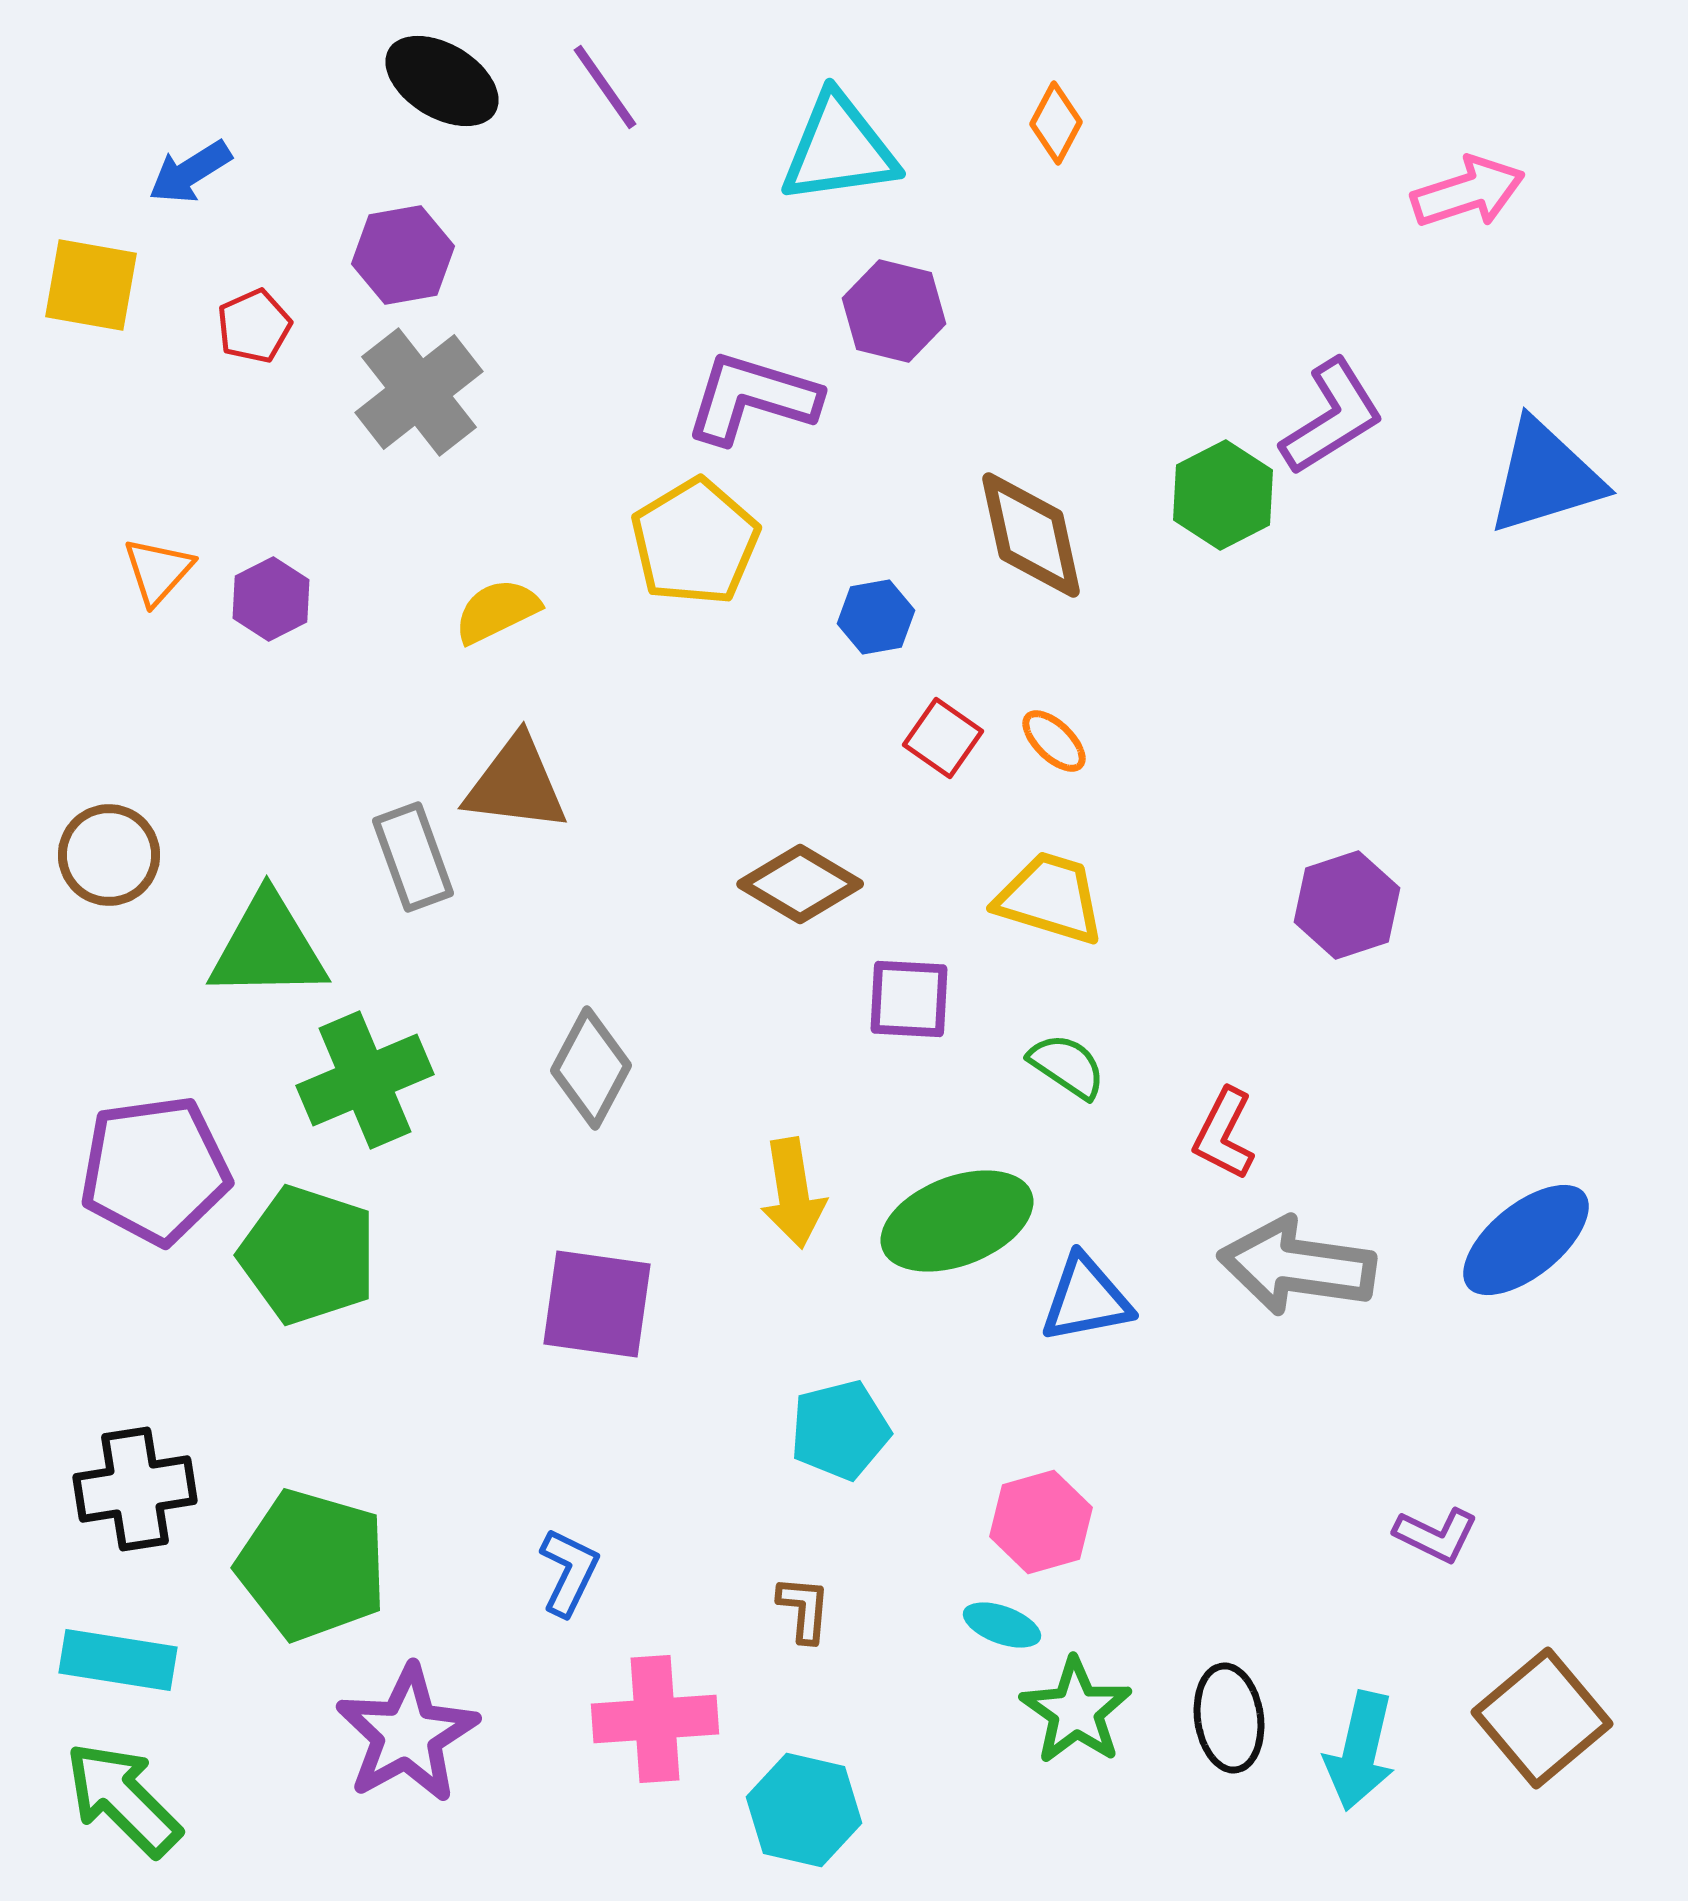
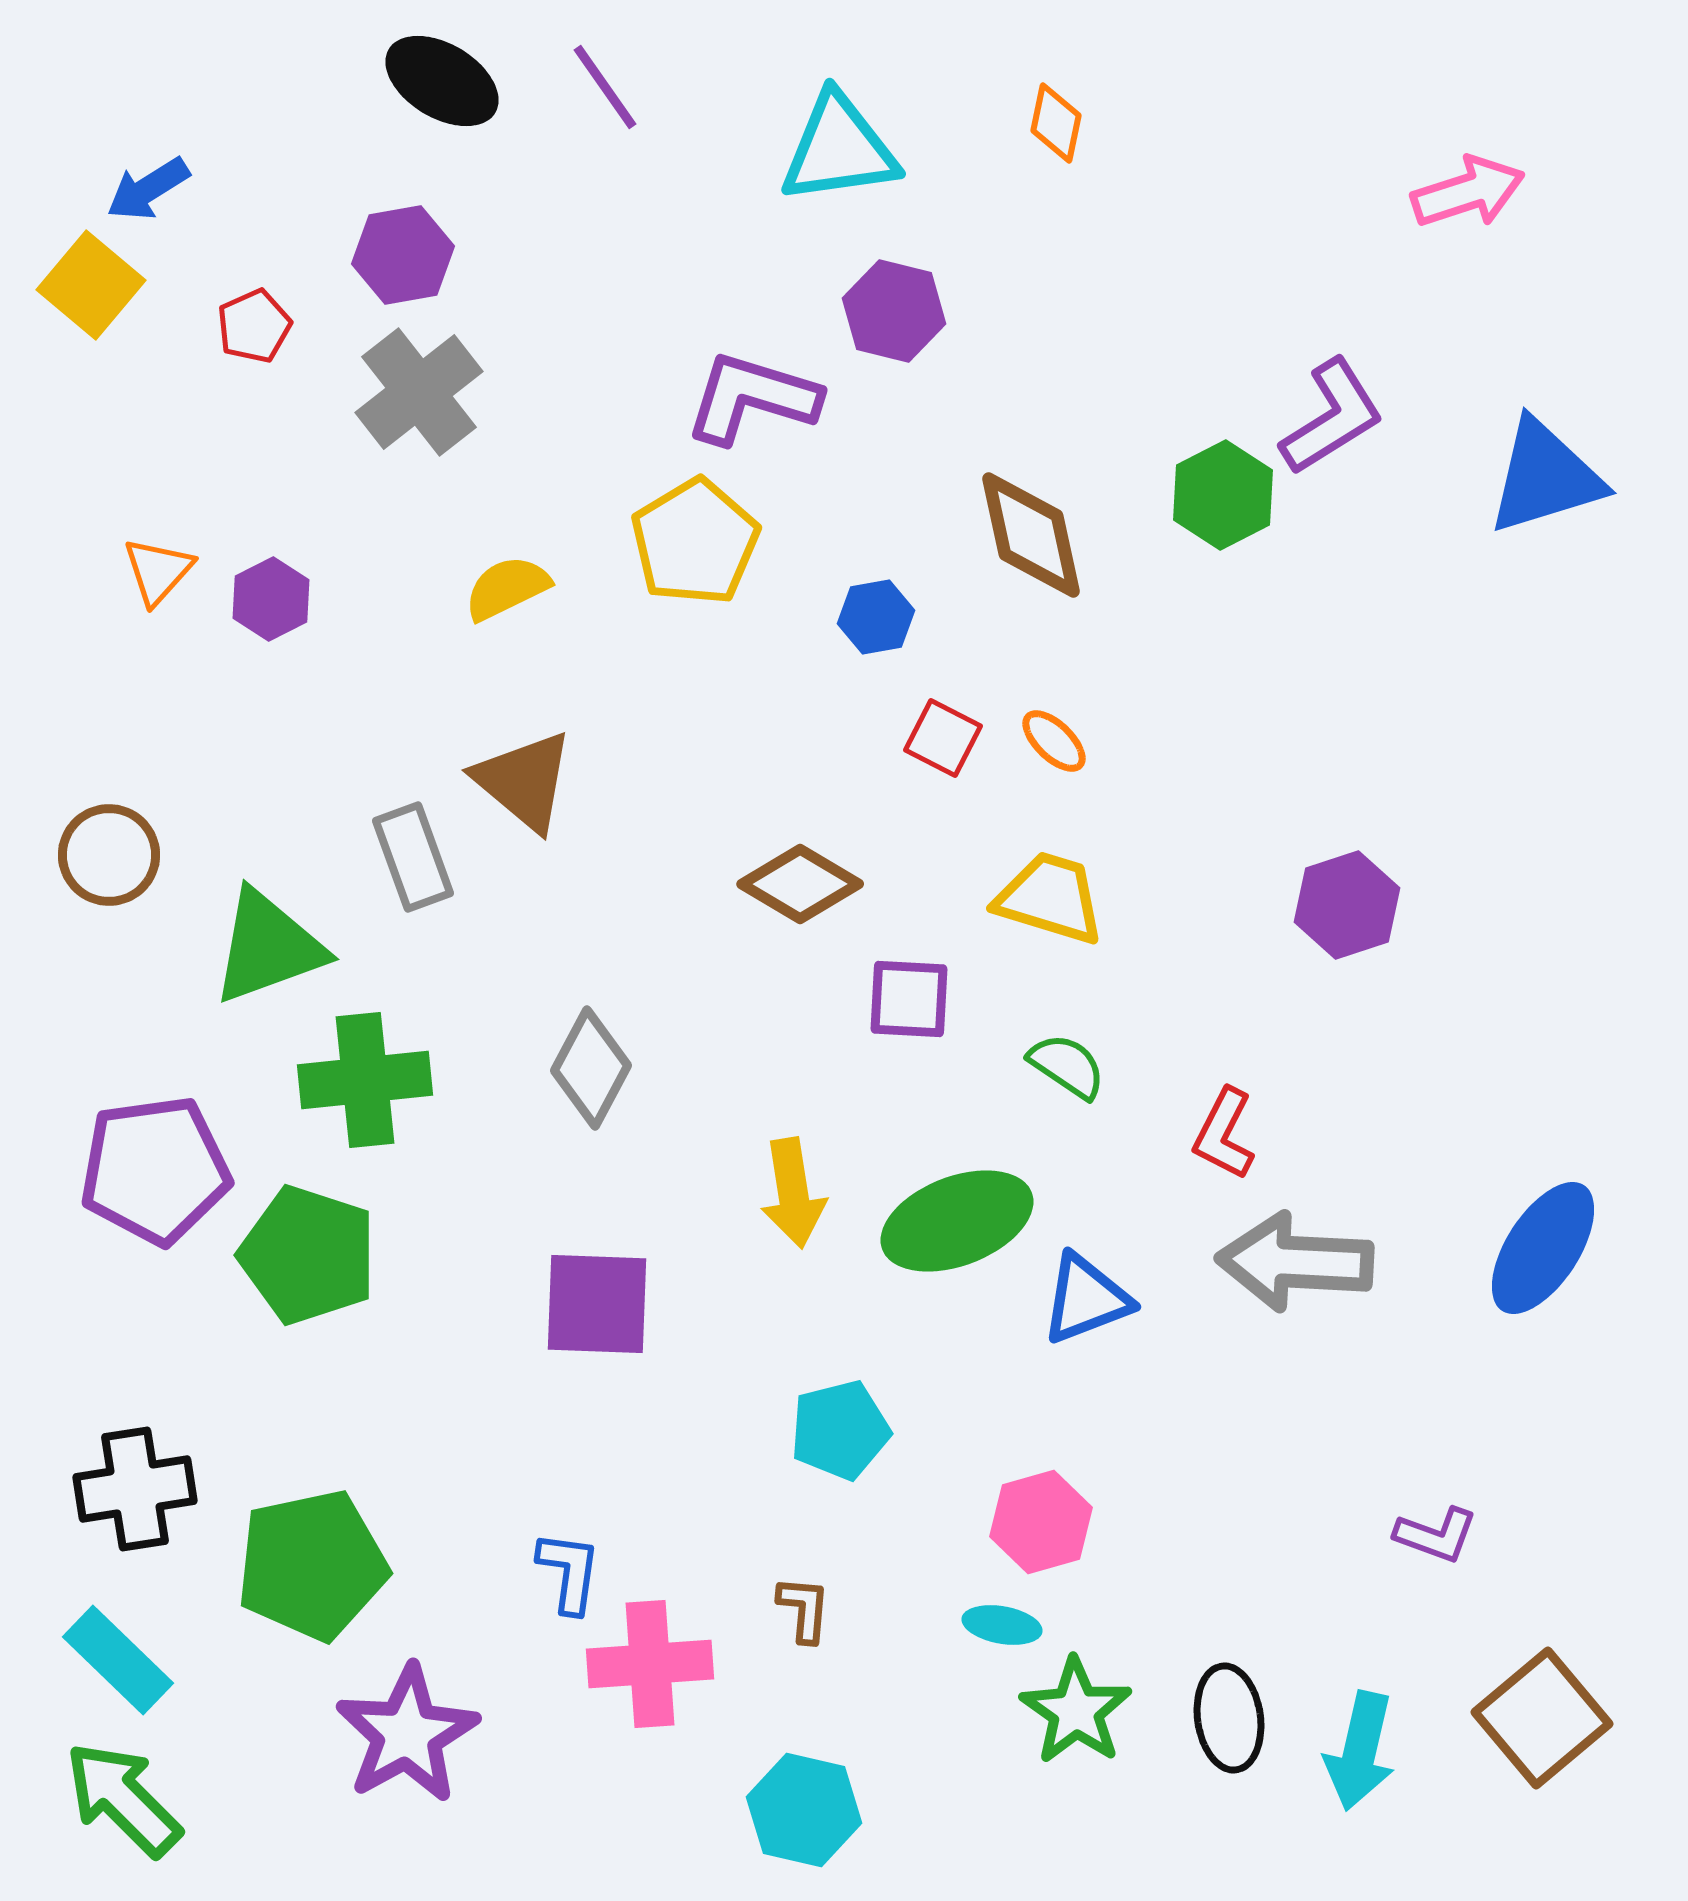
orange diamond at (1056, 123): rotated 16 degrees counterclockwise
blue arrow at (190, 172): moved 42 px left, 17 px down
yellow square at (91, 285): rotated 30 degrees clockwise
yellow semicircle at (497, 611): moved 10 px right, 23 px up
red square at (943, 738): rotated 8 degrees counterclockwise
brown triangle at (516, 784): moved 8 px right, 3 px up; rotated 33 degrees clockwise
green triangle at (268, 947): rotated 19 degrees counterclockwise
green cross at (365, 1080): rotated 17 degrees clockwise
blue ellipse at (1526, 1240): moved 17 px right, 8 px down; rotated 18 degrees counterclockwise
gray arrow at (1297, 1266): moved 2 px left, 4 px up; rotated 5 degrees counterclockwise
blue triangle at (1086, 1299): rotated 10 degrees counterclockwise
purple square at (597, 1304): rotated 6 degrees counterclockwise
purple L-shape at (1436, 1535): rotated 6 degrees counterclockwise
green pentagon at (312, 1565): rotated 28 degrees counterclockwise
blue L-shape at (569, 1572): rotated 18 degrees counterclockwise
cyan ellipse at (1002, 1625): rotated 10 degrees counterclockwise
cyan rectangle at (118, 1660): rotated 35 degrees clockwise
pink cross at (655, 1719): moved 5 px left, 55 px up
